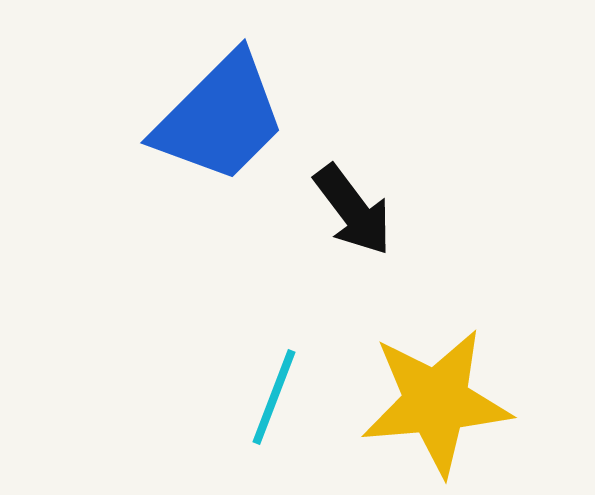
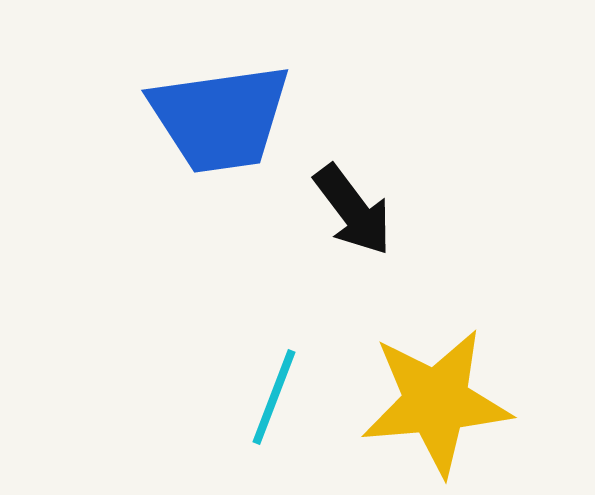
blue trapezoid: rotated 37 degrees clockwise
